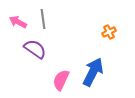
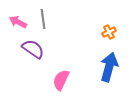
purple semicircle: moved 2 px left
blue arrow: moved 16 px right, 5 px up; rotated 12 degrees counterclockwise
